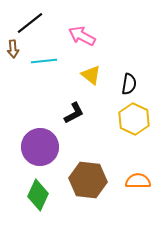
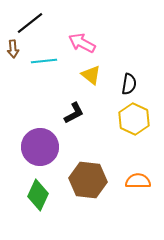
pink arrow: moved 7 px down
